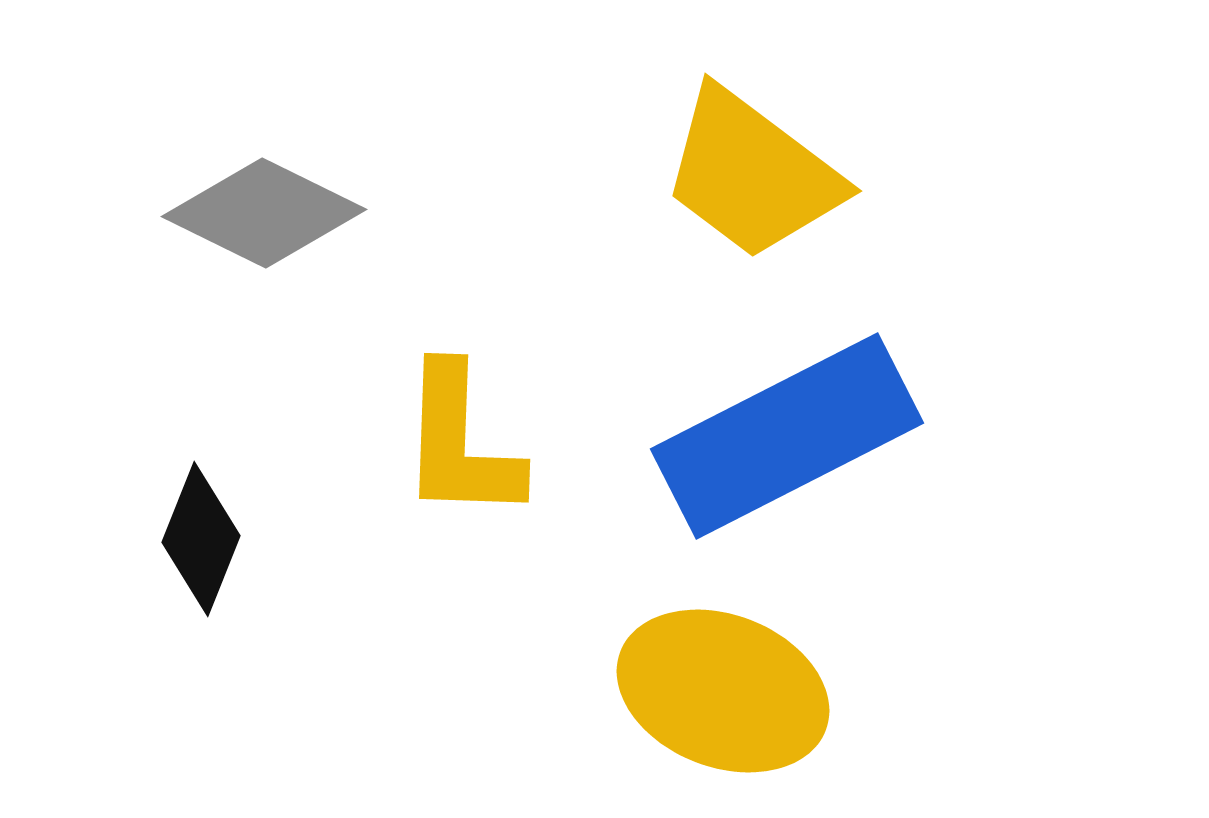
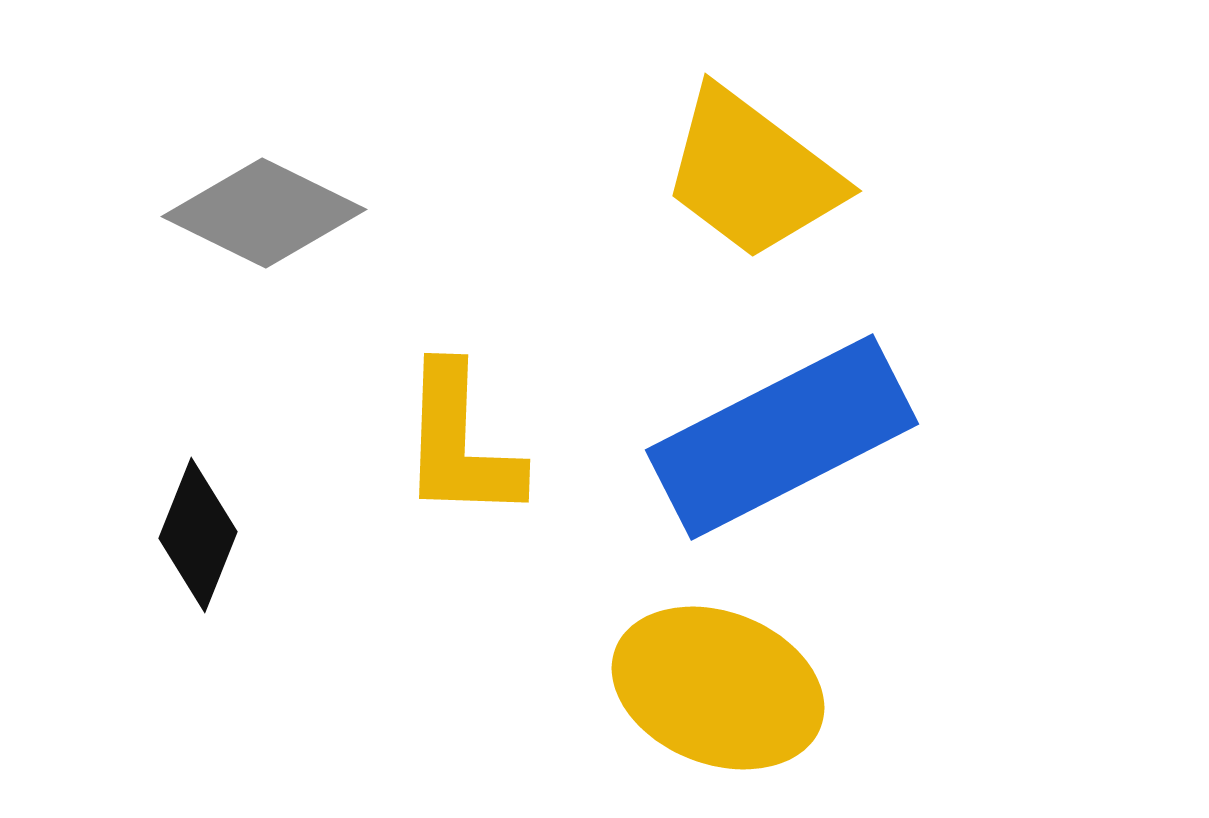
blue rectangle: moved 5 px left, 1 px down
black diamond: moved 3 px left, 4 px up
yellow ellipse: moved 5 px left, 3 px up
